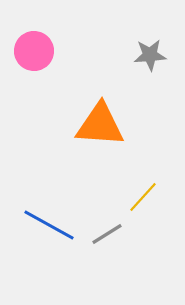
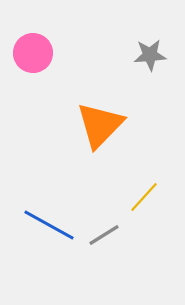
pink circle: moved 1 px left, 2 px down
orange triangle: rotated 50 degrees counterclockwise
yellow line: moved 1 px right
gray line: moved 3 px left, 1 px down
